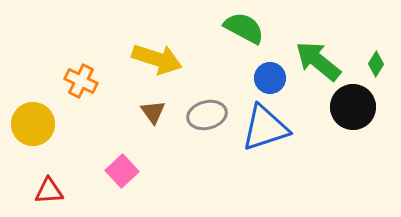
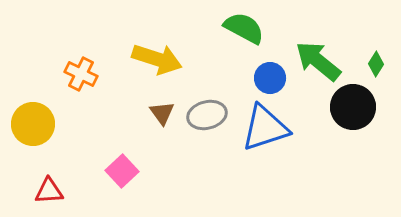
orange cross: moved 7 px up
brown triangle: moved 9 px right, 1 px down
